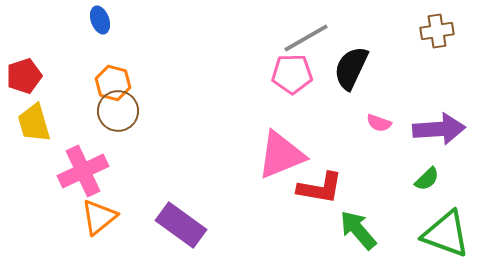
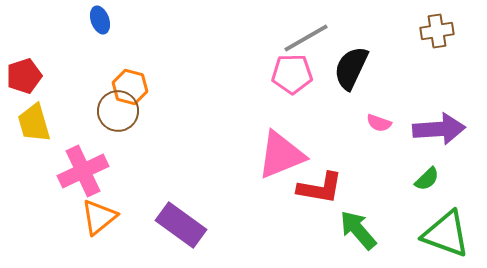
orange hexagon: moved 17 px right, 4 px down
